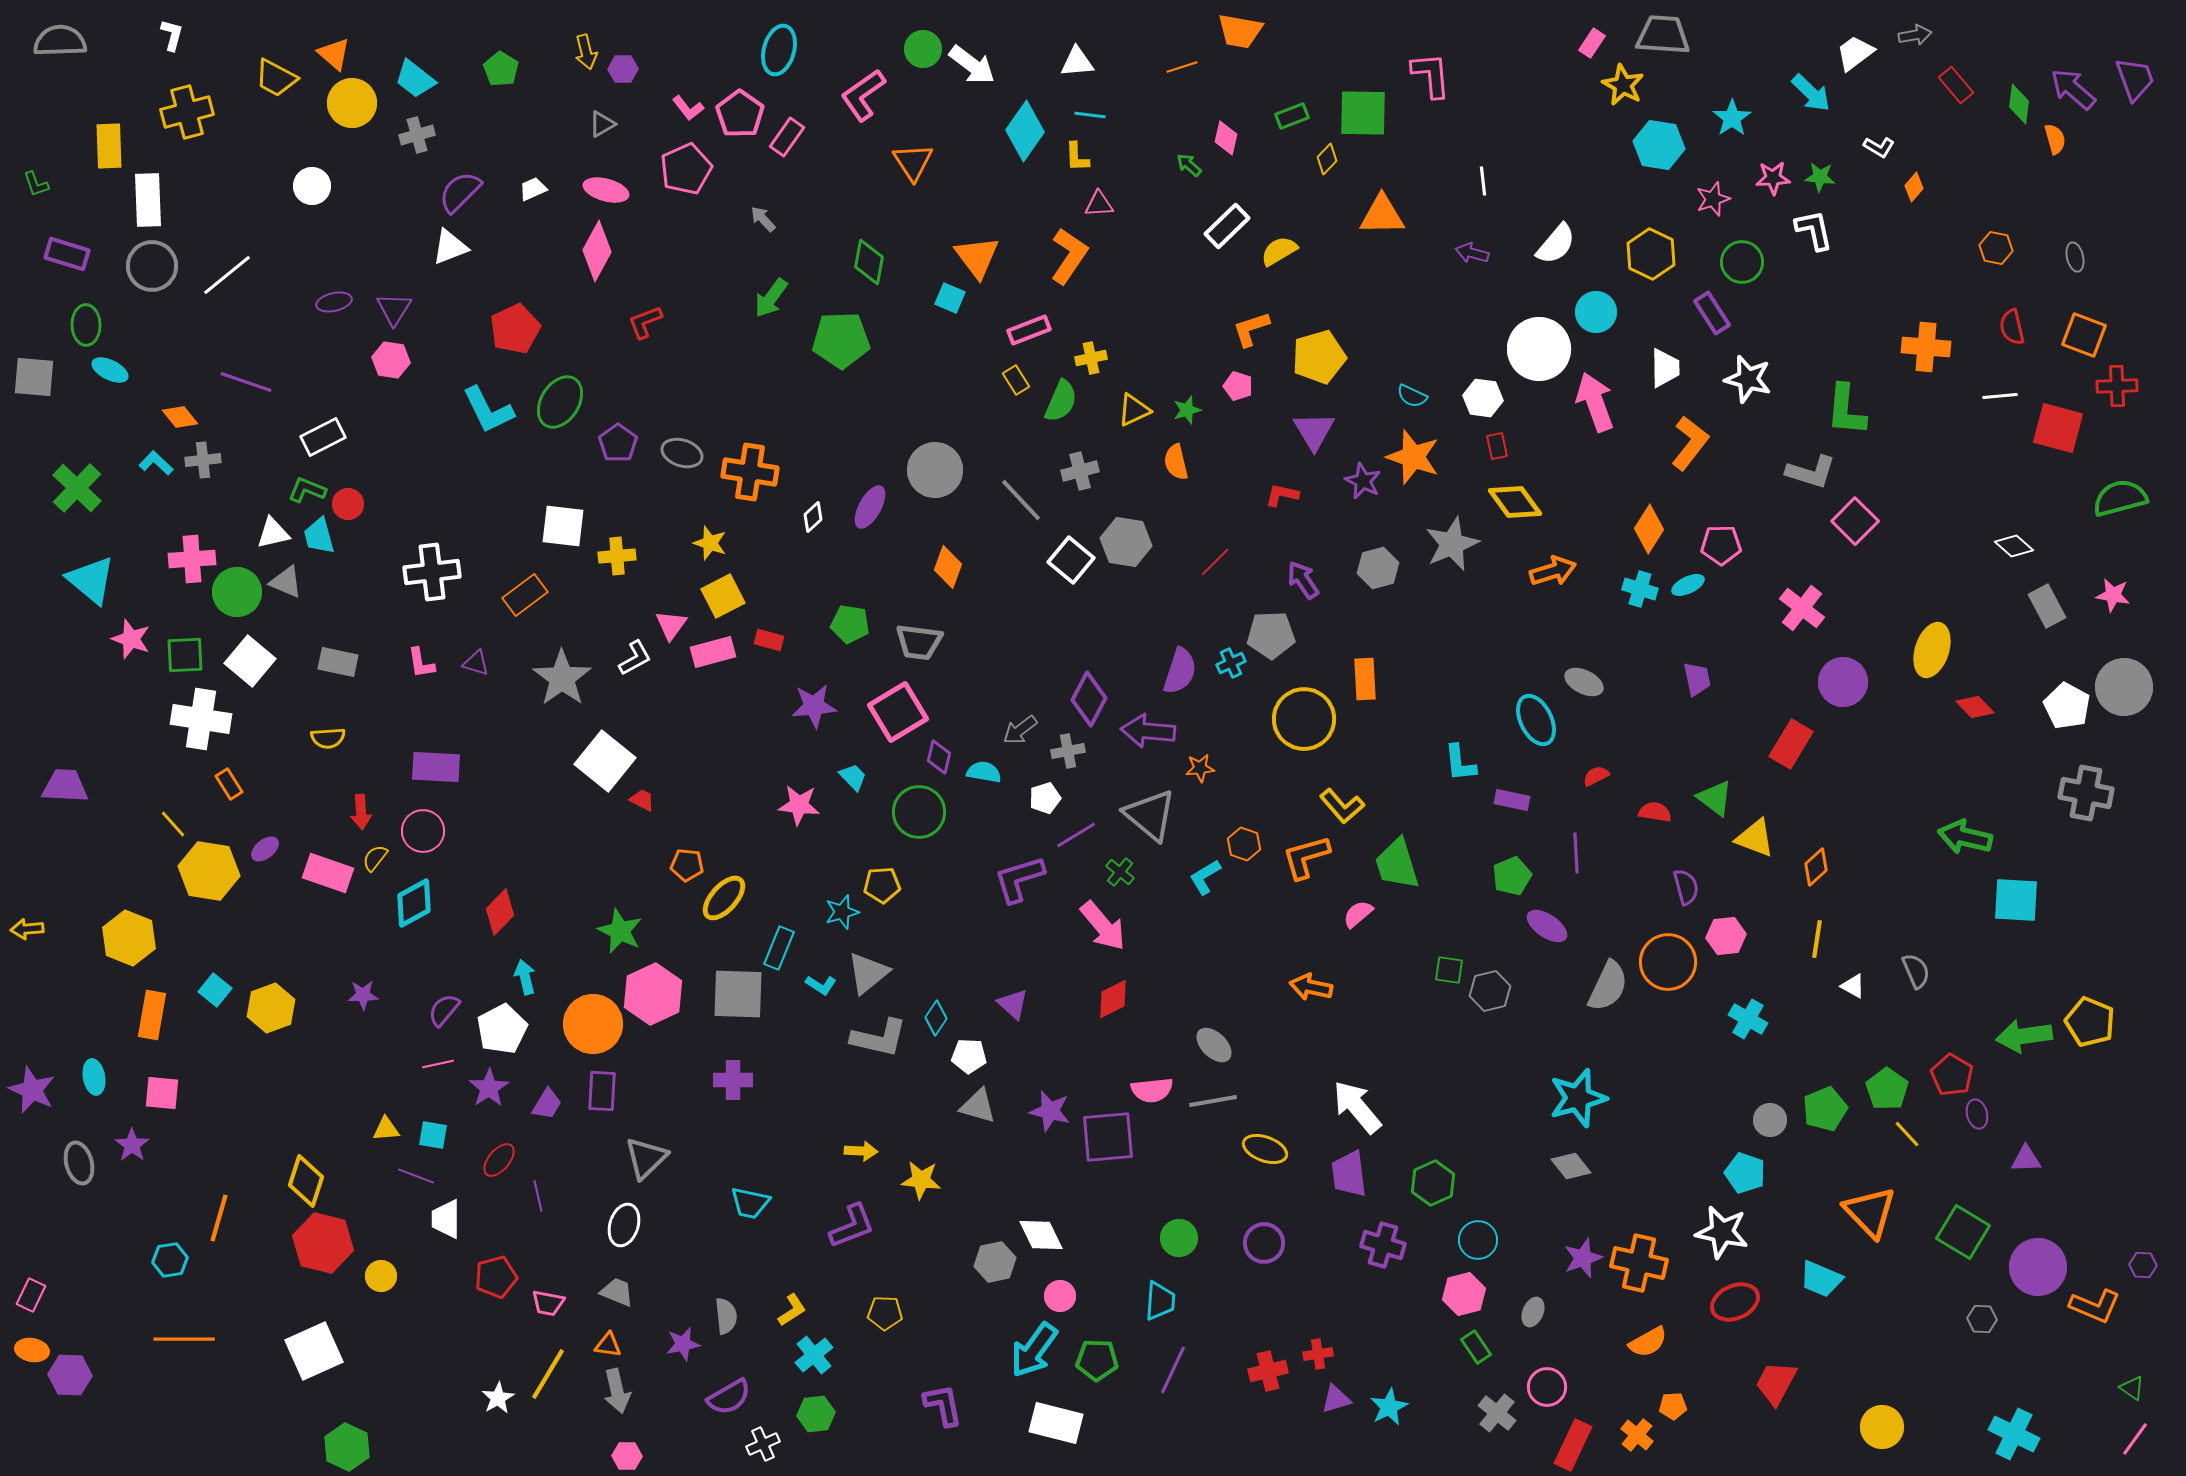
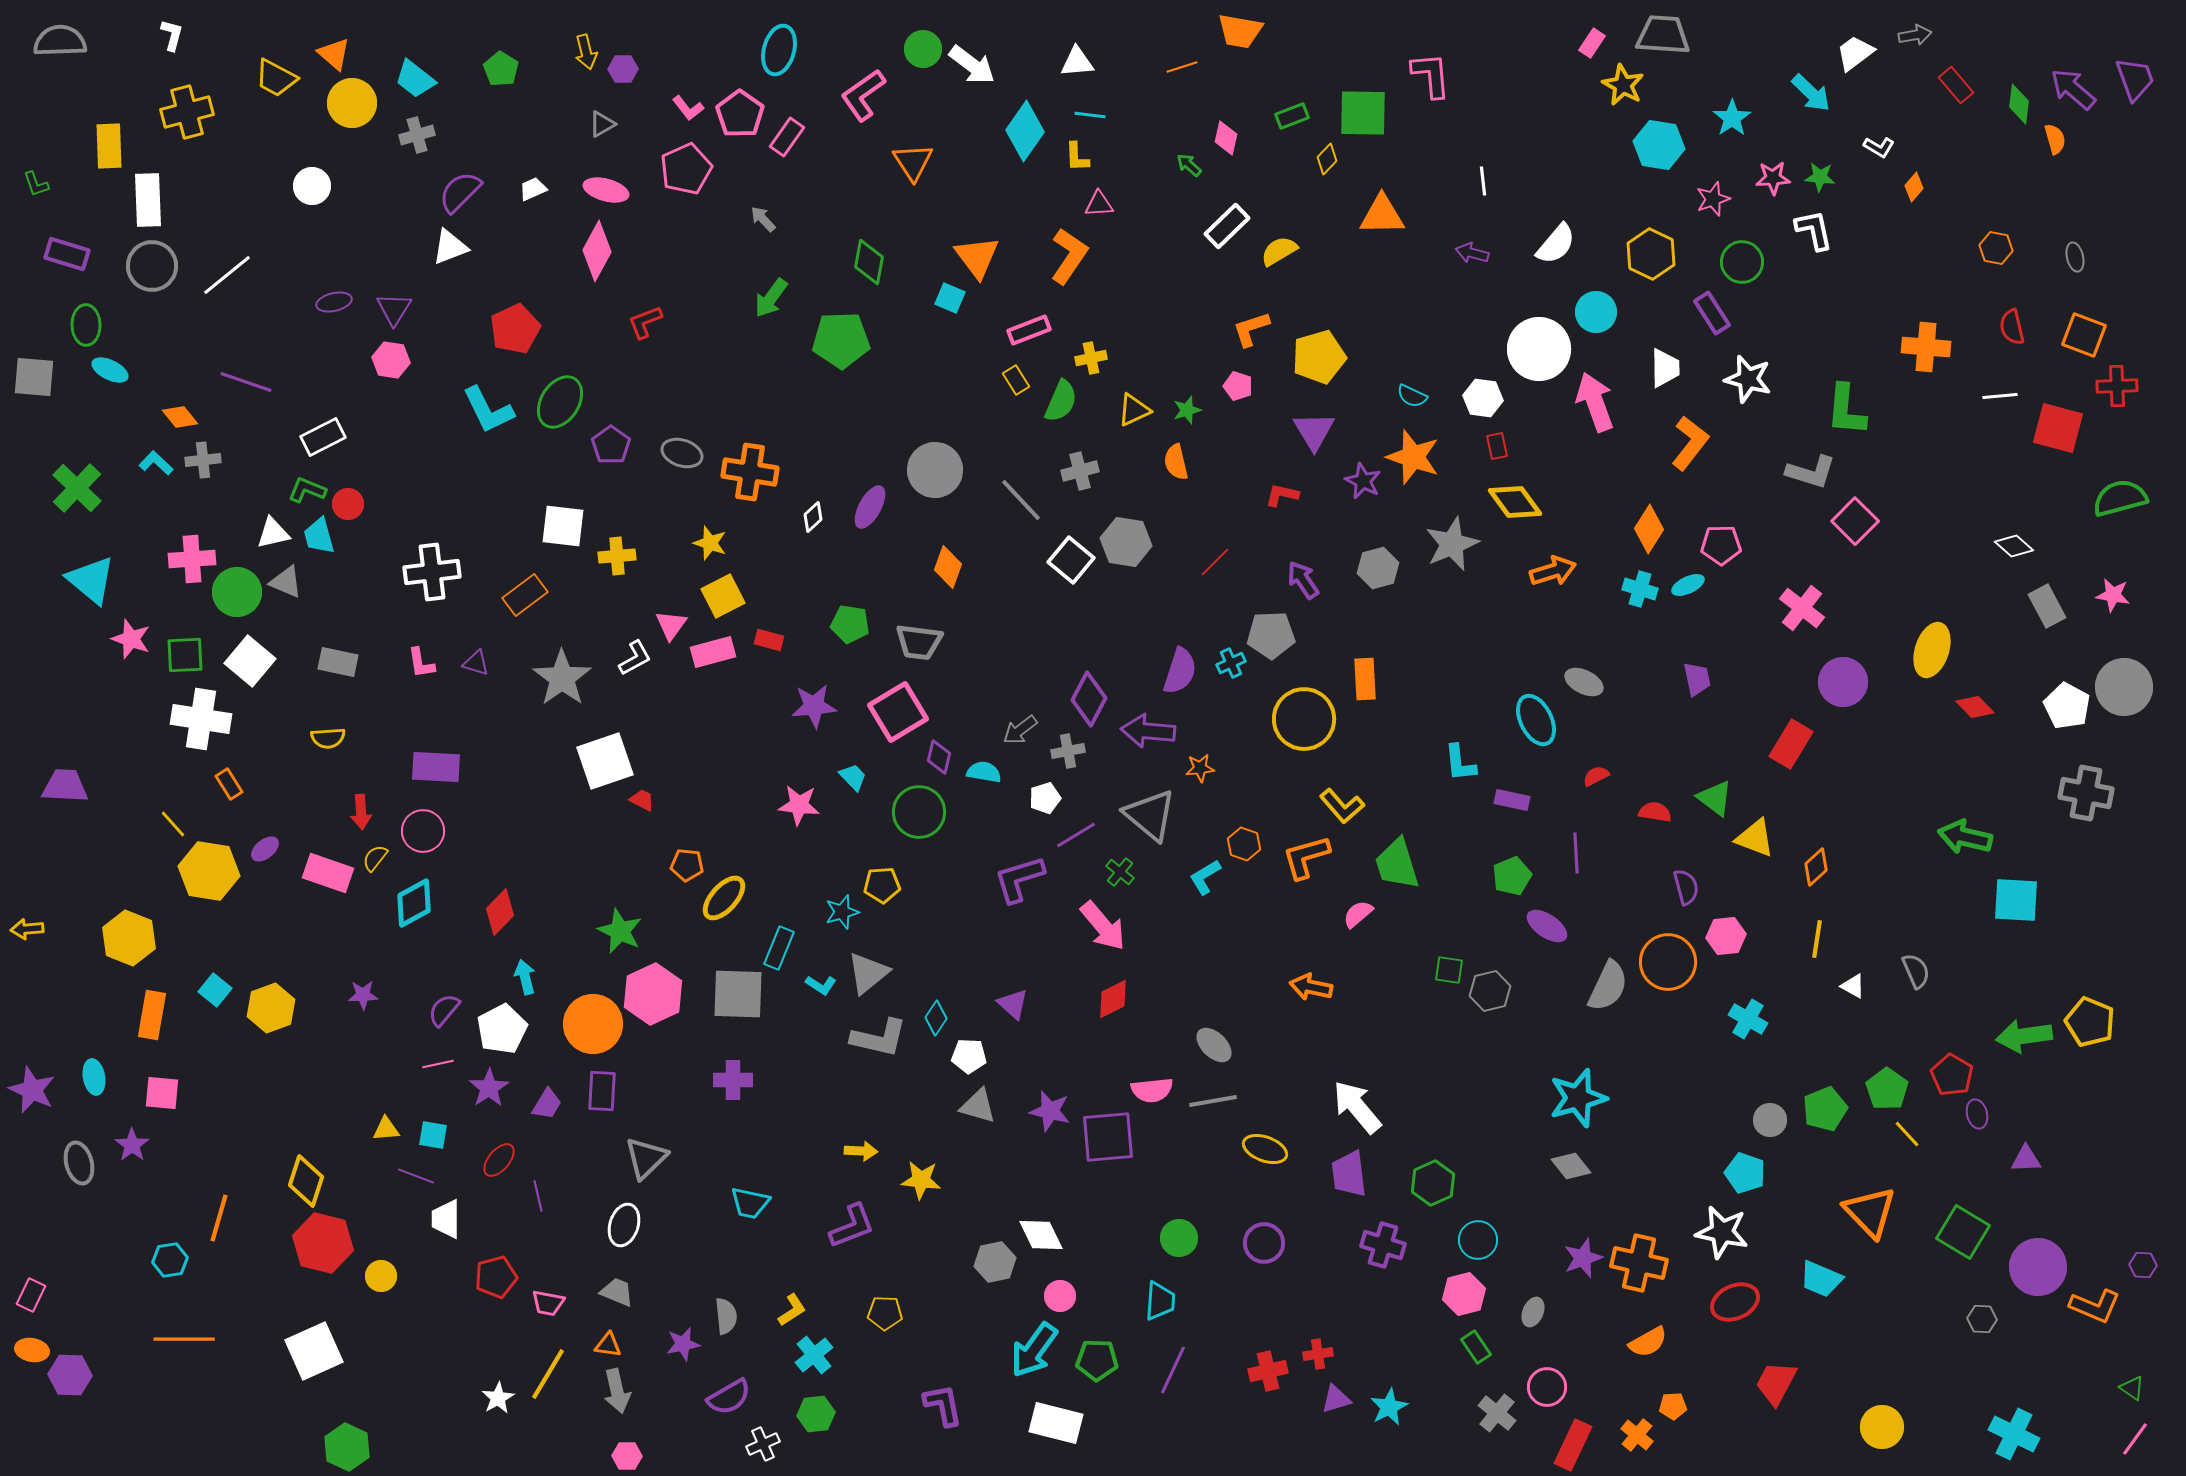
purple pentagon at (618, 443): moved 7 px left, 2 px down
white square at (605, 761): rotated 32 degrees clockwise
